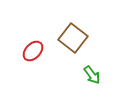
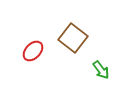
green arrow: moved 9 px right, 5 px up
